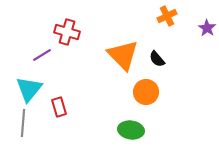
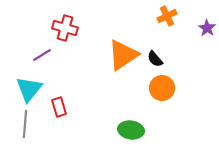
red cross: moved 2 px left, 4 px up
orange triangle: rotated 40 degrees clockwise
black semicircle: moved 2 px left
orange circle: moved 16 px right, 4 px up
gray line: moved 2 px right, 1 px down
